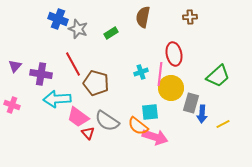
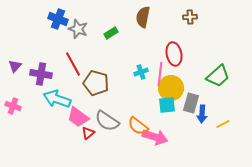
cyan arrow: rotated 24 degrees clockwise
pink cross: moved 1 px right, 1 px down
cyan square: moved 17 px right, 7 px up
red triangle: rotated 32 degrees clockwise
